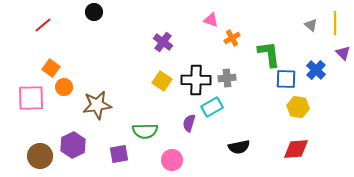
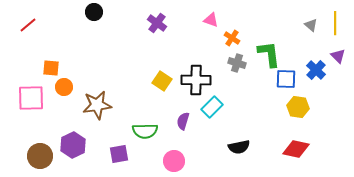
red line: moved 15 px left
orange cross: rotated 28 degrees counterclockwise
purple cross: moved 6 px left, 19 px up
purple triangle: moved 5 px left, 3 px down
orange square: rotated 30 degrees counterclockwise
gray cross: moved 10 px right, 15 px up; rotated 24 degrees clockwise
cyan rectangle: rotated 15 degrees counterclockwise
purple semicircle: moved 6 px left, 2 px up
red diamond: rotated 16 degrees clockwise
pink circle: moved 2 px right, 1 px down
